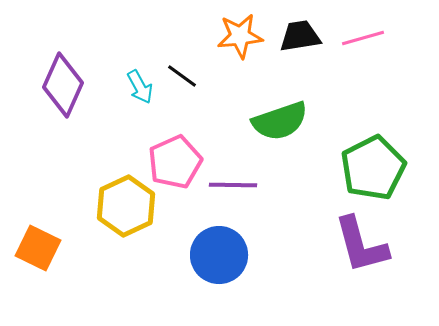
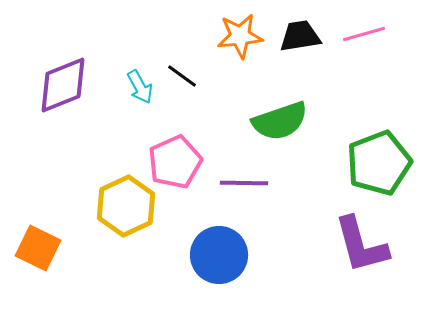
pink line: moved 1 px right, 4 px up
purple diamond: rotated 44 degrees clockwise
green pentagon: moved 6 px right, 5 px up; rotated 6 degrees clockwise
purple line: moved 11 px right, 2 px up
